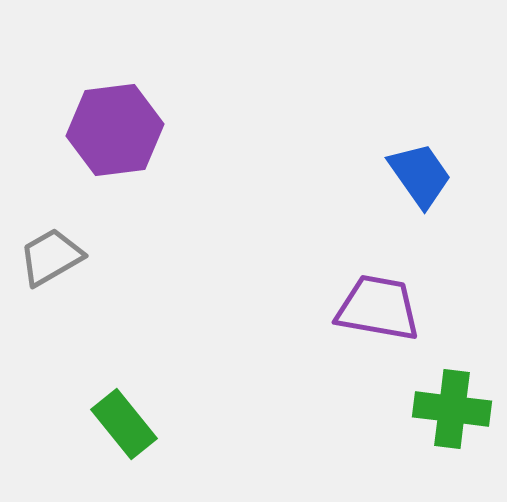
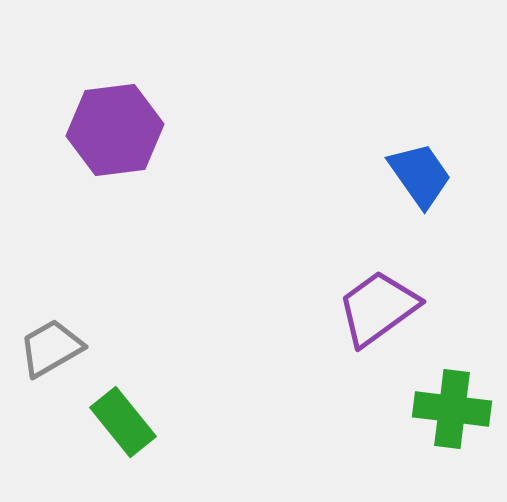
gray trapezoid: moved 91 px down
purple trapezoid: rotated 46 degrees counterclockwise
green rectangle: moved 1 px left, 2 px up
